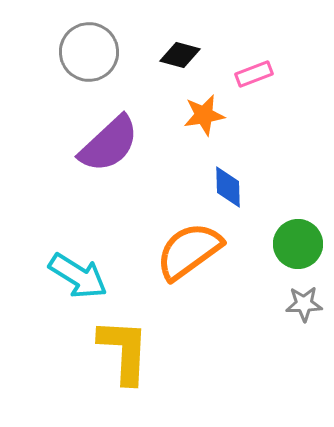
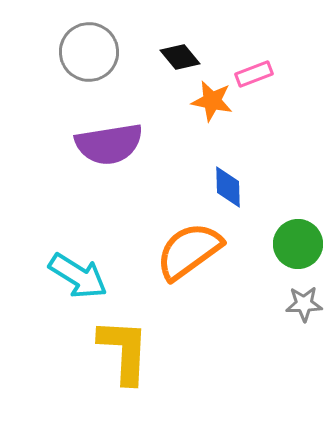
black diamond: moved 2 px down; rotated 36 degrees clockwise
orange star: moved 8 px right, 14 px up; rotated 21 degrees clockwise
purple semicircle: rotated 34 degrees clockwise
